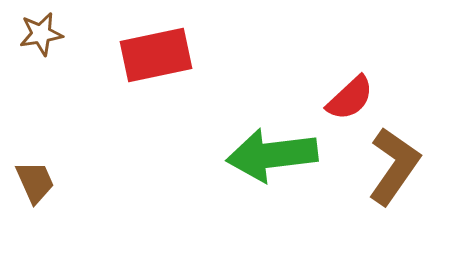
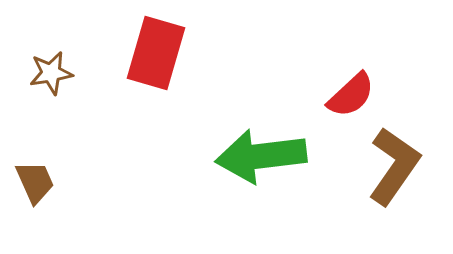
brown star: moved 10 px right, 39 px down
red rectangle: moved 2 px up; rotated 62 degrees counterclockwise
red semicircle: moved 1 px right, 3 px up
green arrow: moved 11 px left, 1 px down
